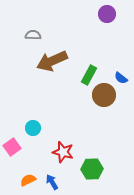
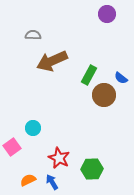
red star: moved 4 px left, 6 px down; rotated 10 degrees clockwise
